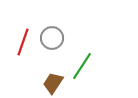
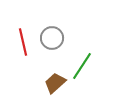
red line: rotated 32 degrees counterclockwise
brown trapezoid: moved 2 px right; rotated 15 degrees clockwise
